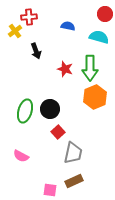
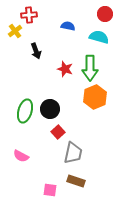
red cross: moved 2 px up
brown rectangle: moved 2 px right; rotated 42 degrees clockwise
